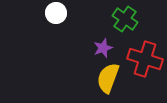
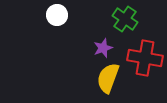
white circle: moved 1 px right, 2 px down
red cross: moved 1 px up; rotated 8 degrees counterclockwise
